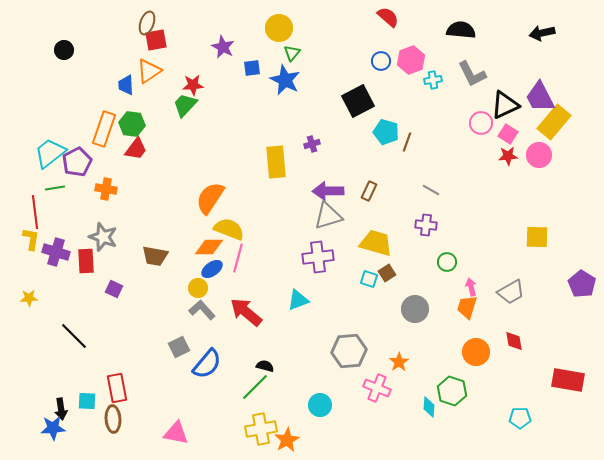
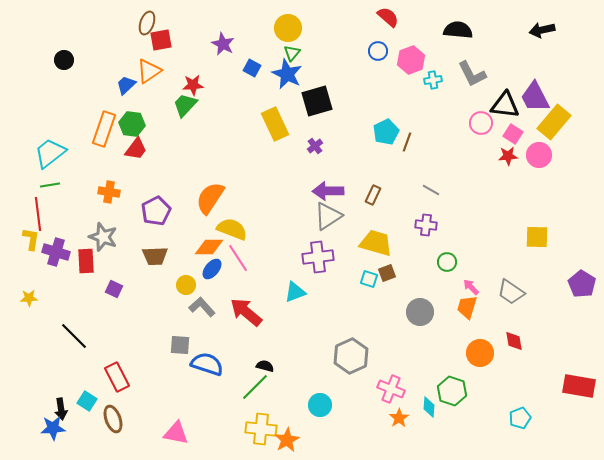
yellow circle at (279, 28): moved 9 px right
black semicircle at (461, 30): moved 3 px left
black arrow at (542, 33): moved 3 px up
red square at (156, 40): moved 5 px right
purple star at (223, 47): moved 3 px up
black circle at (64, 50): moved 10 px down
blue circle at (381, 61): moved 3 px left, 10 px up
blue square at (252, 68): rotated 36 degrees clockwise
blue star at (285, 80): moved 2 px right, 6 px up
blue trapezoid at (126, 85): rotated 50 degrees clockwise
purple trapezoid at (540, 97): moved 5 px left
black square at (358, 101): moved 41 px left; rotated 12 degrees clockwise
black triangle at (505, 105): rotated 32 degrees clockwise
cyan pentagon at (386, 132): rotated 30 degrees clockwise
pink square at (508, 134): moved 5 px right
purple cross at (312, 144): moved 3 px right, 2 px down; rotated 21 degrees counterclockwise
purple pentagon at (77, 162): moved 79 px right, 49 px down
yellow rectangle at (276, 162): moved 1 px left, 38 px up; rotated 20 degrees counterclockwise
green line at (55, 188): moved 5 px left, 3 px up
orange cross at (106, 189): moved 3 px right, 3 px down
brown rectangle at (369, 191): moved 4 px right, 4 px down
red line at (35, 212): moved 3 px right, 2 px down
gray triangle at (328, 216): rotated 16 degrees counterclockwise
yellow semicircle at (229, 229): moved 3 px right
brown trapezoid at (155, 256): rotated 12 degrees counterclockwise
pink line at (238, 258): rotated 48 degrees counterclockwise
blue ellipse at (212, 269): rotated 15 degrees counterclockwise
brown square at (387, 273): rotated 12 degrees clockwise
pink arrow at (471, 287): rotated 30 degrees counterclockwise
yellow circle at (198, 288): moved 12 px left, 3 px up
gray trapezoid at (511, 292): rotated 64 degrees clockwise
cyan triangle at (298, 300): moved 3 px left, 8 px up
gray circle at (415, 309): moved 5 px right, 3 px down
gray L-shape at (202, 310): moved 3 px up
gray square at (179, 347): moved 1 px right, 2 px up; rotated 30 degrees clockwise
gray hexagon at (349, 351): moved 2 px right, 5 px down; rotated 20 degrees counterclockwise
orange circle at (476, 352): moved 4 px right, 1 px down
orange star at (399, 362): moved 56 px down
blue semicircle at (207, 364): rotated 112 degrees counterclockwise
red rectangle at (568, 380): moved 11 px right, 6 px down
red rectangle at (117, 388): moved 11 px up; rotated 16 degrees counterclockwise
pink cross at (377, 388): moved 14 px right, 1 px down
cyan square at (87, 401): rotated 30 degrees clockwise
cyan pentagon at (520, 418): rotated 20 degrees counterclockwise
brown ellipse at (113, 419): rotated 16 degrees counterclockwise
yellow cross at (261, 429): rotated 16 degrees clockwise
